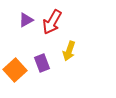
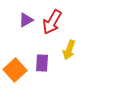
yellow arrow: moved 1 px up
purple rectangle: rotated 24 degrees clockwise
